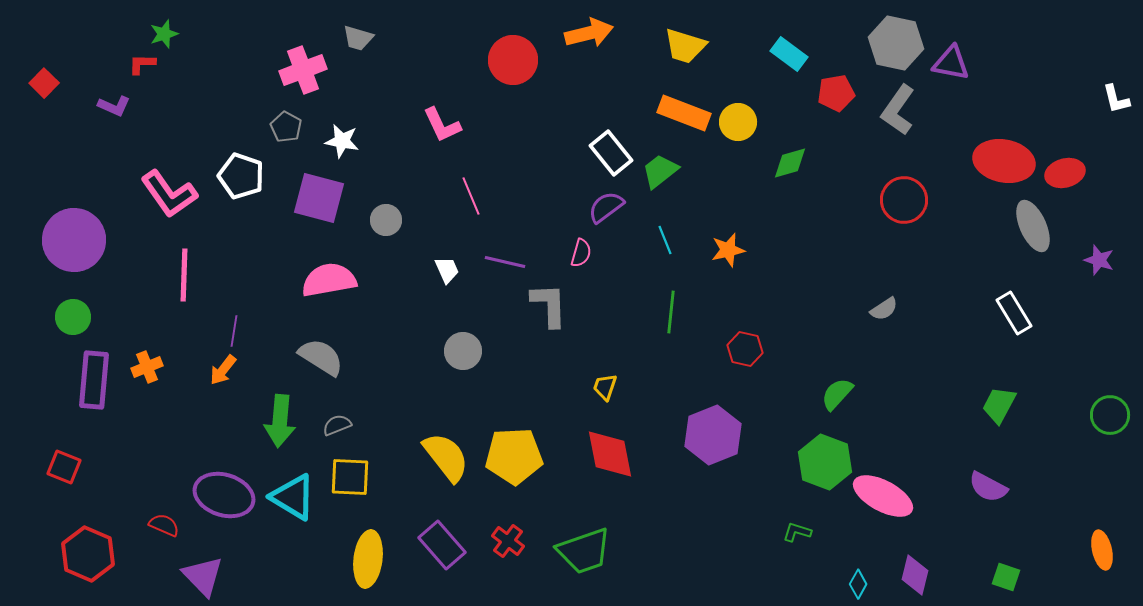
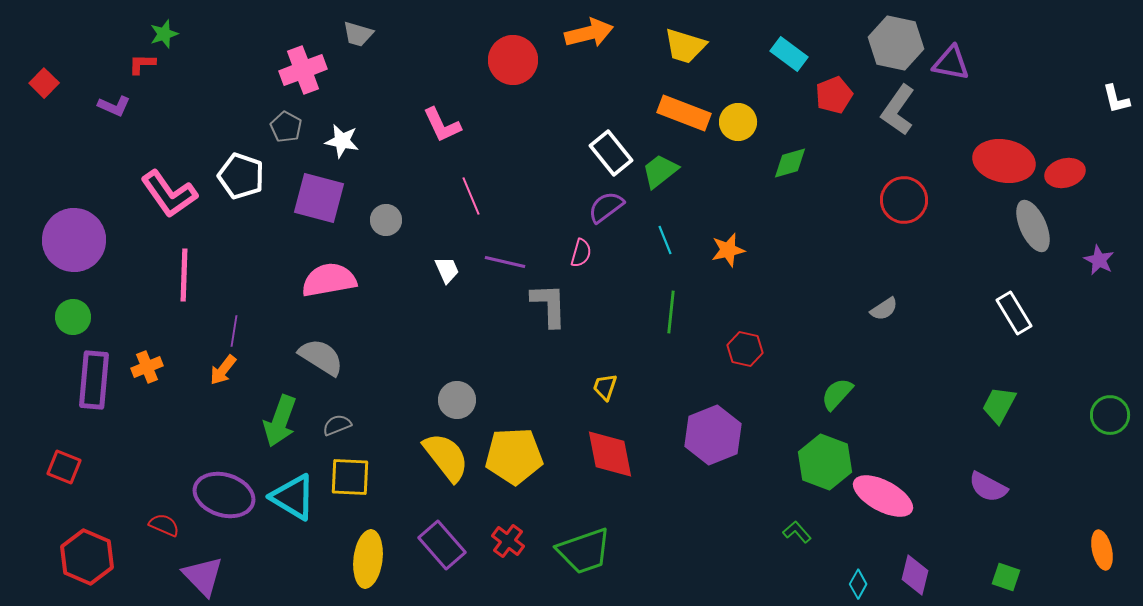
gray trapezoid at (358, 38): moved 4 px up
red pentagon at (836, 93): moved 2 px left, 2 px down; rotated 12 degrees counterclockwise
purple star at (1099, 260): rotated 8 degrees clockwise
gray circle at (463, 351): moved 6 px left, 49 px down
green arrow at (280, 421): rotated 15 degrees clockwise
green L-shape at (797, 532): rotated 32 degrees clockwise
red hexagon at (88, 554): moved 1 px left, 3 px down
